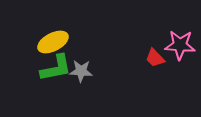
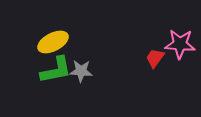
pink star: moved 1 px up
red trapezoid: rotated 80 degrees clockwise
green L-shape: moved 2 px down
